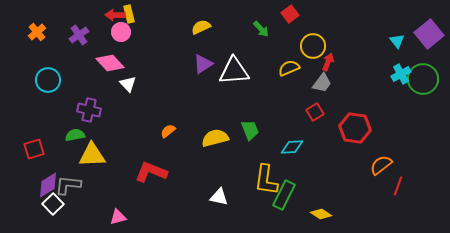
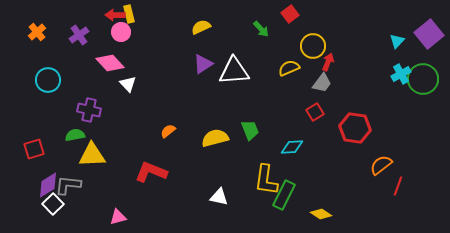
cyan triangle at (397, 41): rotated 21 degrees clockwise
